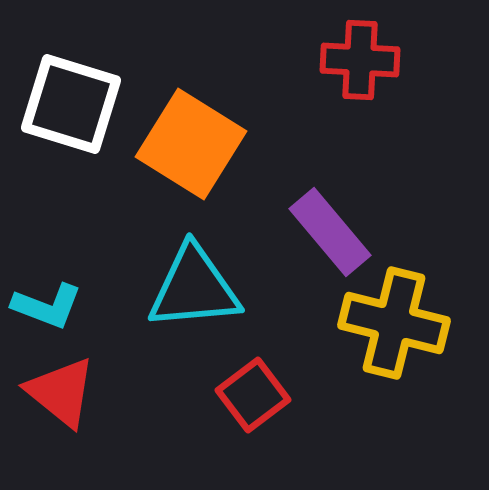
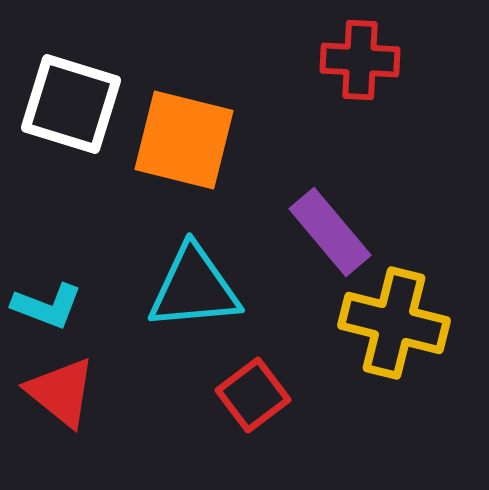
orange square: moved 7 px left, 4 px up; rotated 18 degrees counterclockwise
